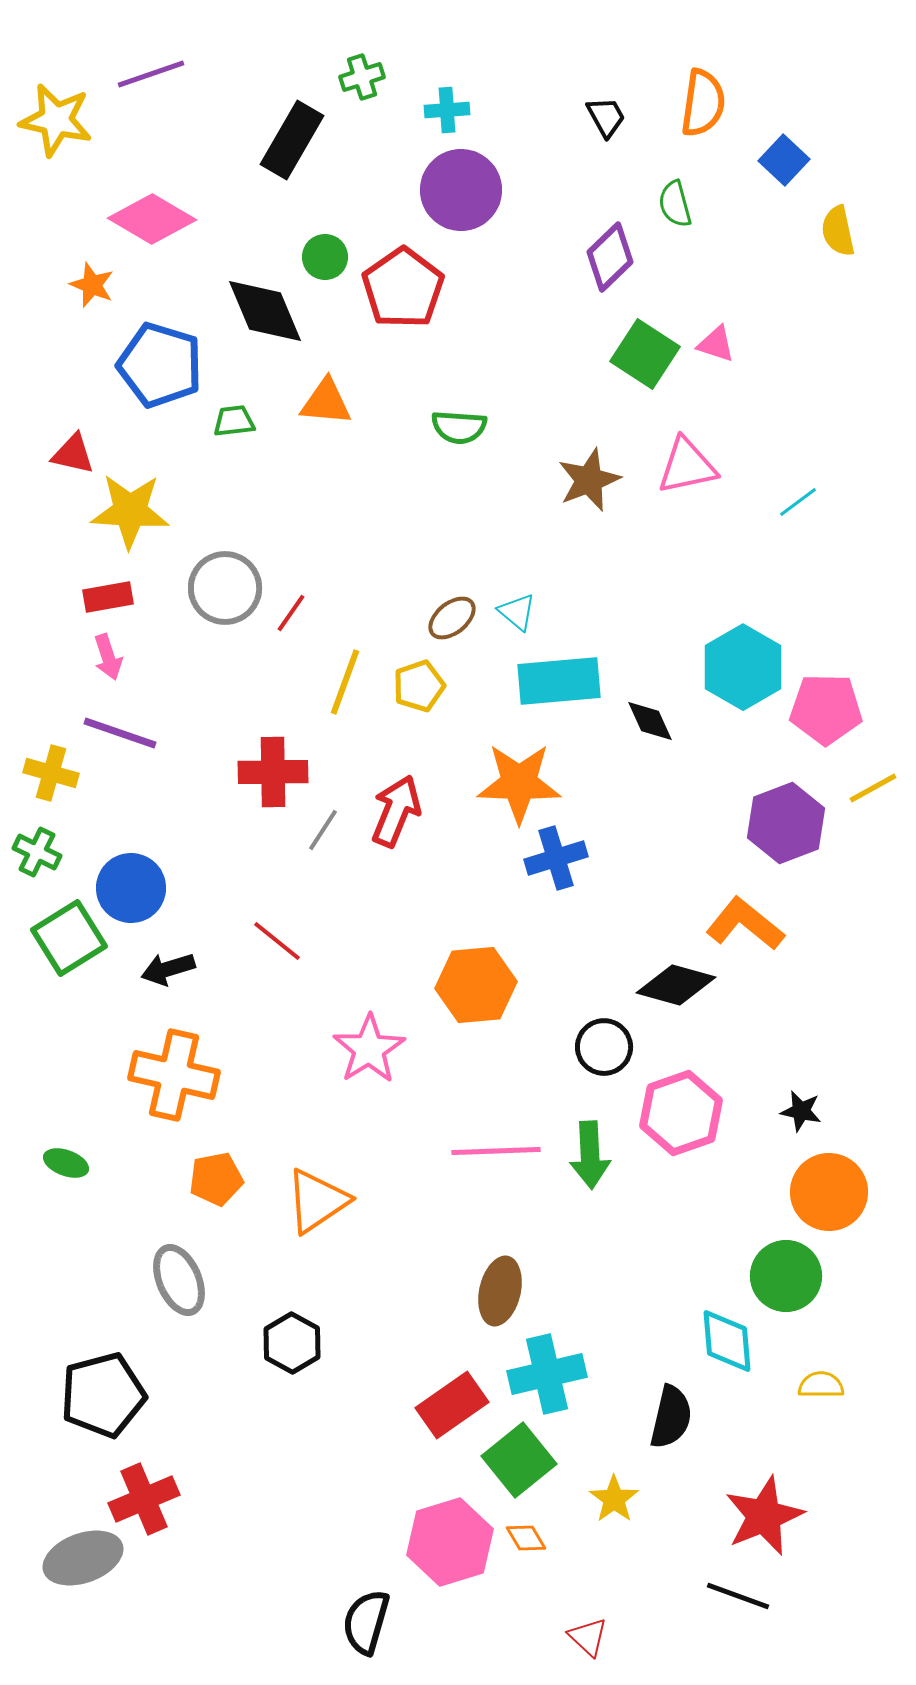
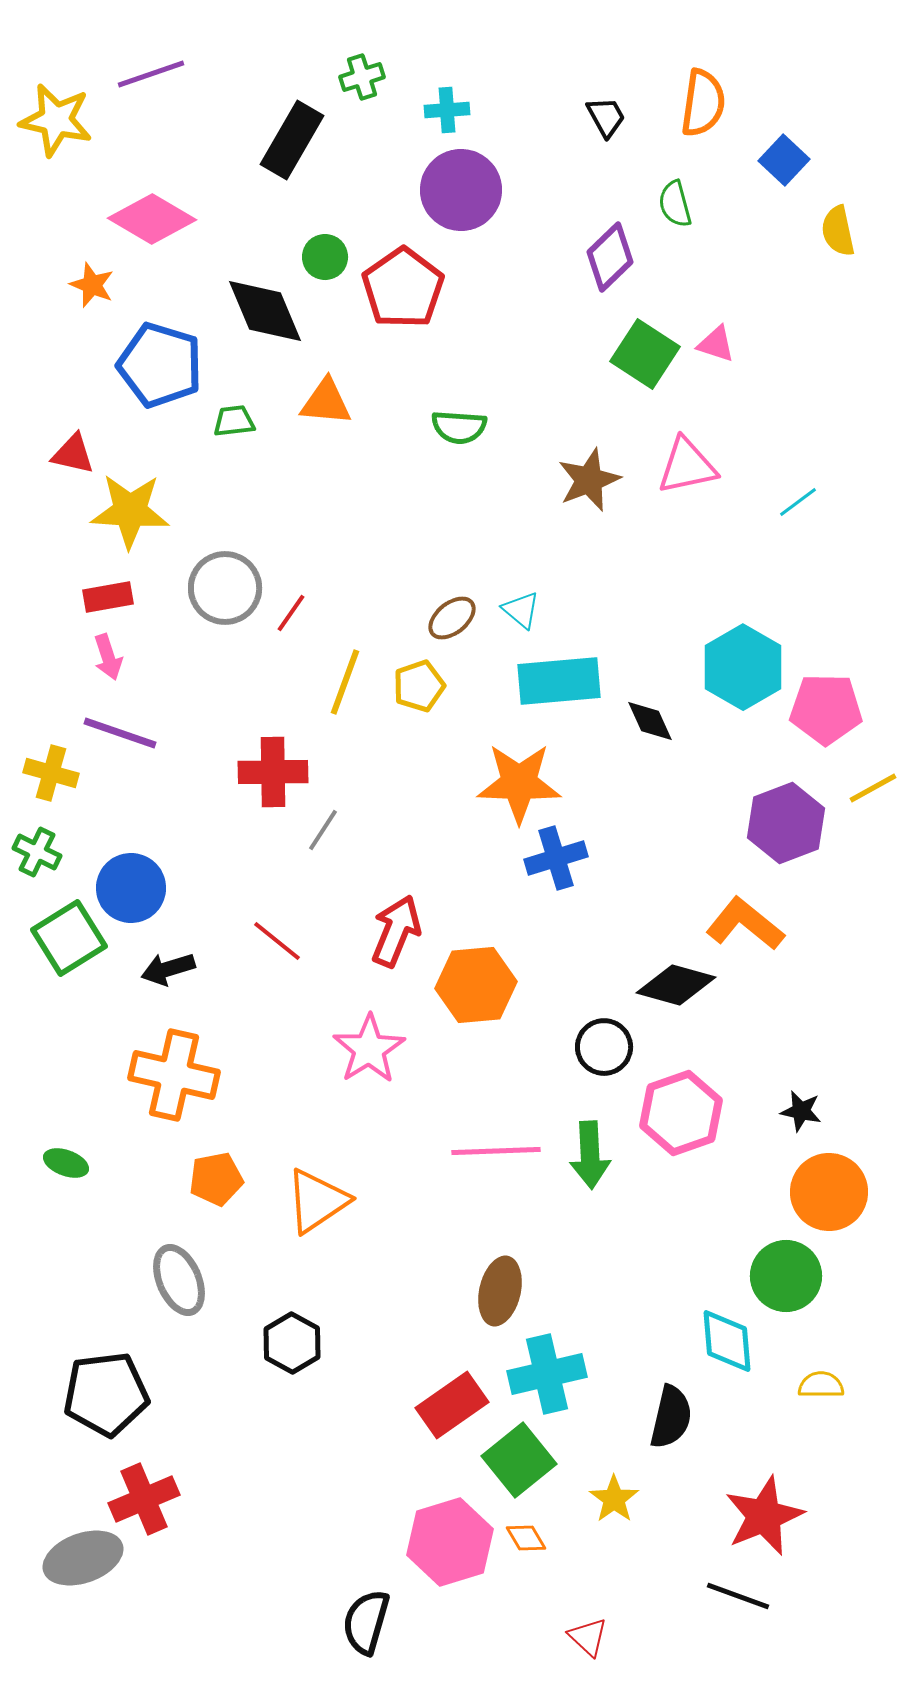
cyan triangle at (517, 612): moved 4 px right, 2 px up
red arrow at (396, 811): moved 120 px down
black pentagon at (103, 1395): moved 3 px right, 1 px up; rotated 8 degrees clockwise
